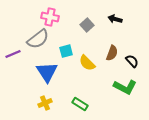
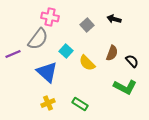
black arrow: moved 1 px left
gray semicircle: rotated 15 degrees counterclockwise
cyan square: rotated 32 degrees counterclockwise
blue triangle: rotated 15 degrees counterclockwise
yellow cross: moved 3 px right
